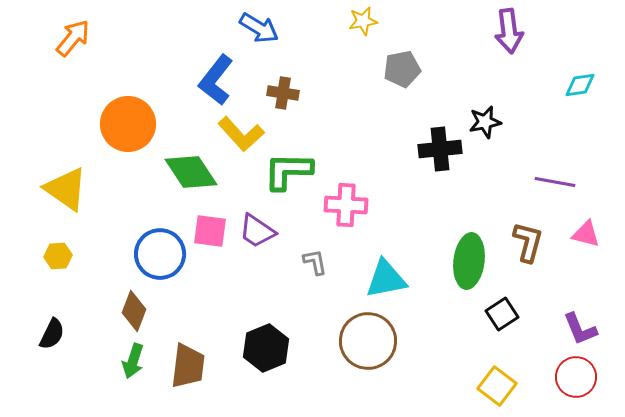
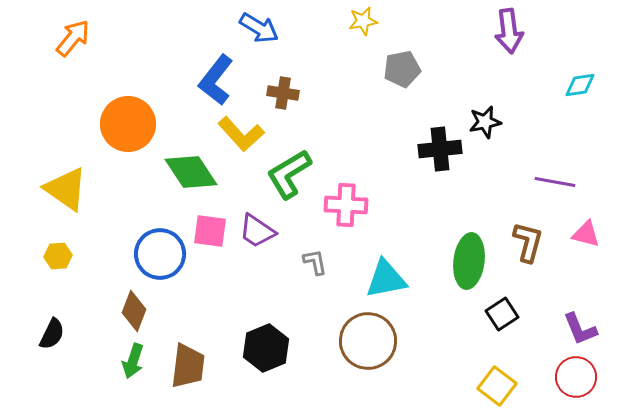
green L-shape: moved 1 px right, 3 px down; rotated 32 degrees counterclockwise
